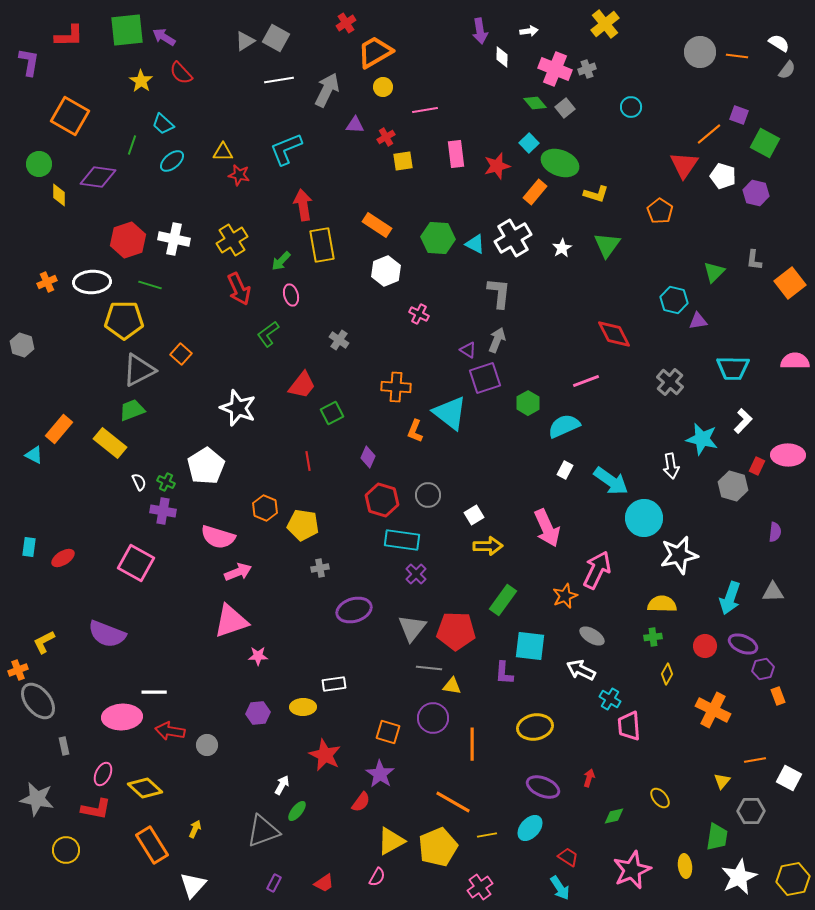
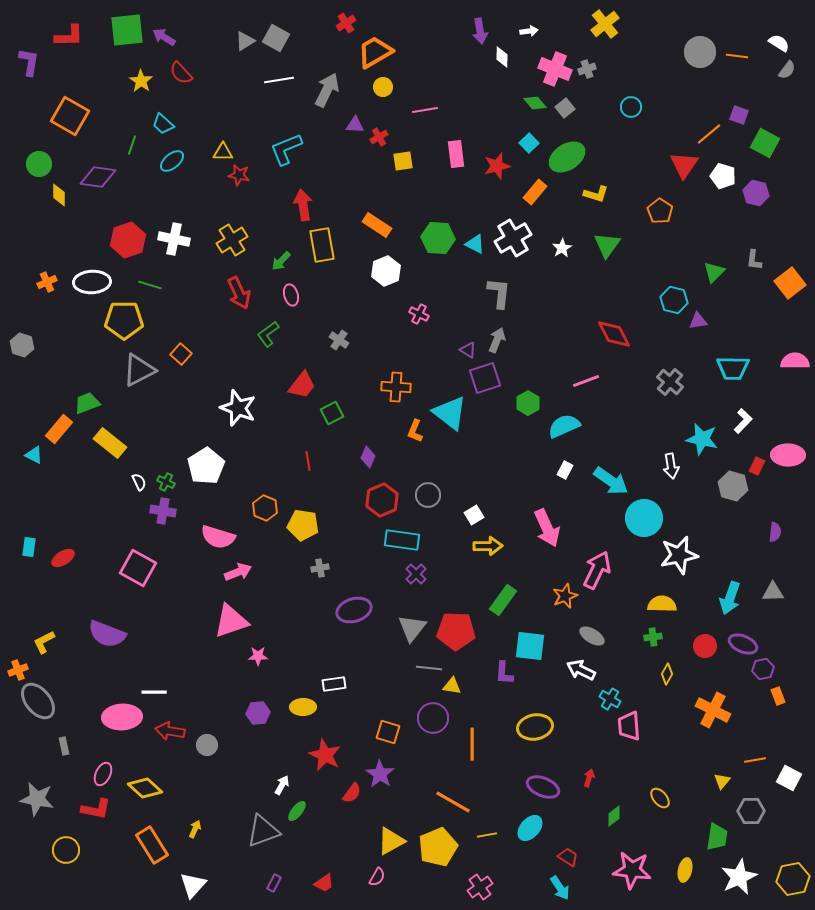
red cross at (386, 137): moved 7 px left
green ellipse at (560, 163): moved 7 px right, 6 px up; rotated 54 degrees counterclockwise
red arrow at (239, 289): moved 4 px down
green trapezoid at (132, 410): moved 45 px left, 7 px up
red hexagon at (382, 500): rotated 20 degrees clockwise
pink square at (136, 563): moved 2 px right, 5 px down
red semicircle at (361, 802): moved 9 px left, 9 px up
green diamond at (614, 816): rotated 25 degrees counterclockwise
yellow ellipse at (685, 866): moved 4 px down; rotated 20 degrees clockwise
pink star at (632, 870): rotated 30 degrees clockwise
